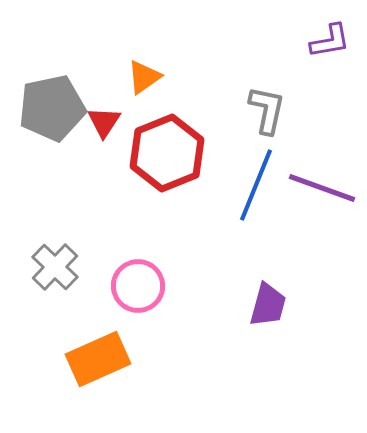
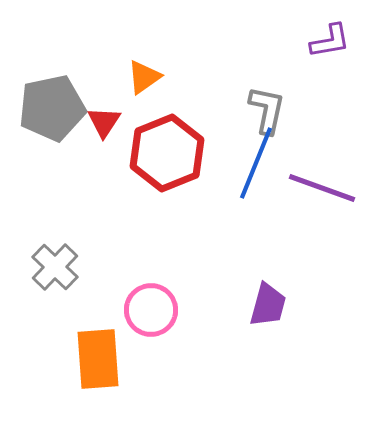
blue line: moved 22 px up
pink circle: moved 13 px right, 24 px down
orange rectangle: rotated 70 degrees counterclockwise
